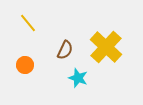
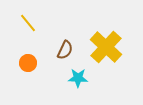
orange circle: moved 3 px right, 2 px up
cyan star: rotated 18 degrees counterclockwise
